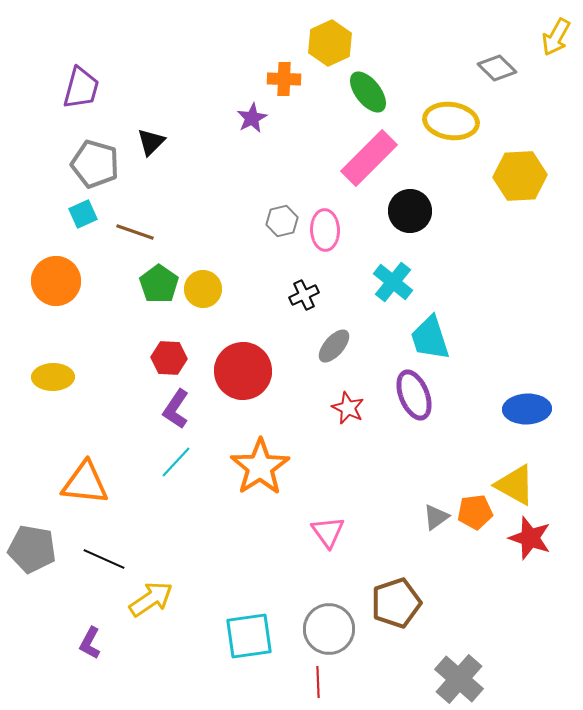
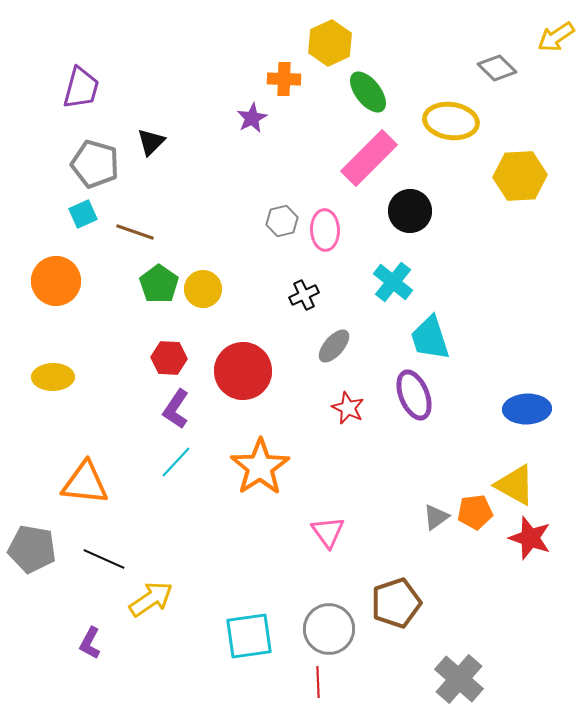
yellow arrow at (556, 37): rotated 27 degrees clockwise
